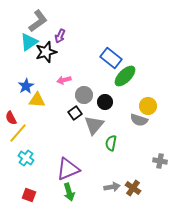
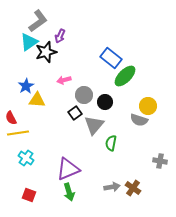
yellow line: rotated 40 degrees clockwise
